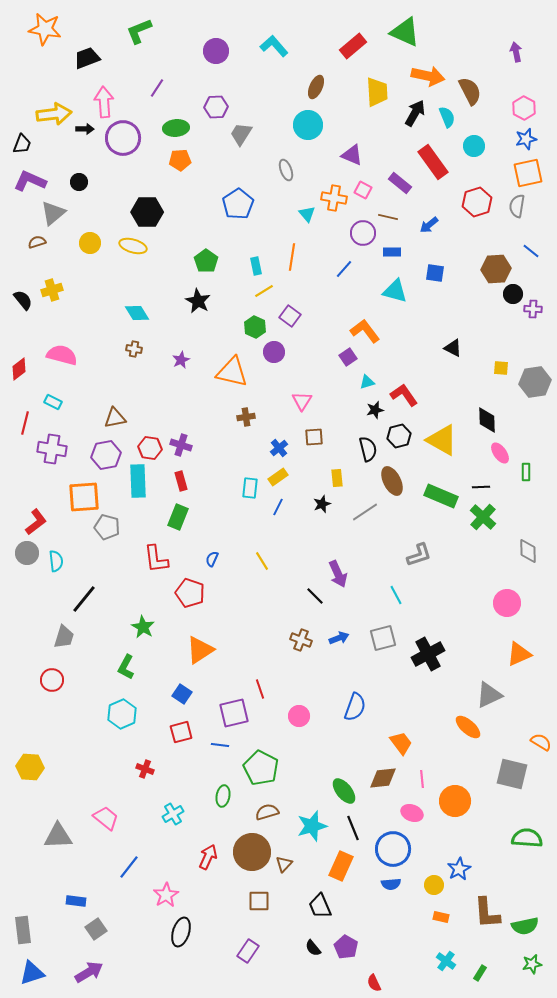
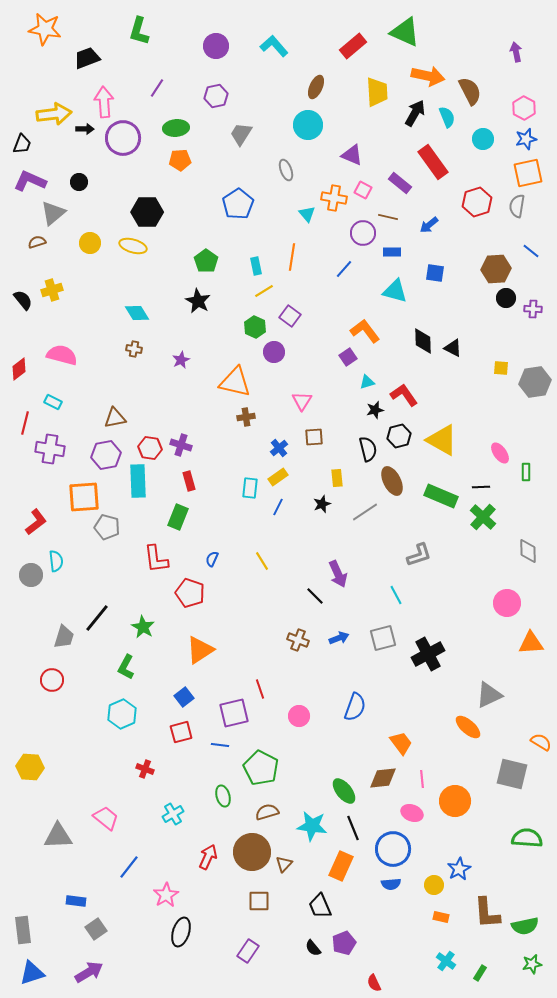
green L-shape at (139, 31): rotated 52 degrees counterclockwise
purple circle at (216, 51): moved 5 px up
purple hexagon at (216, 107): moved 11 px up; rotated 10 degrees counterclockwise
cyan circle at (474, 146): moved 9 px right, 7 px up
black circle at (513, 294): moved 7 px left, 4 px down
orange triangle at (232, 372): moved 3 px right, 10 px down
black diamond at (487, 420): moved 64 px left, 79 px up
purple cross at (52, 449): moved 2 px left
red rectangle at (181, 481): moved 8 px right
gray circle at (27, 553): moved 4 px right, 22 px down
black line at (84, 599): moved 13 px right, 19 px down
brown cross at (301, 640): moved 3 px left
orange triangle at (519, 654): moved 12 px right, 11 px up; rotated 20 degrees clockwise
blue square at (182, 694): moved 2 px right, 3 px down; rotated 18 degrees clockwise
green ellipse at (223, 796): rotated 25 degrees counterclockwise
cyan star at (312, 826): rotated 24 degrees clockwise
purple pentagon at (346, 947): moved 2 px left, 4 px up; rotated 20 degrees clockwise
